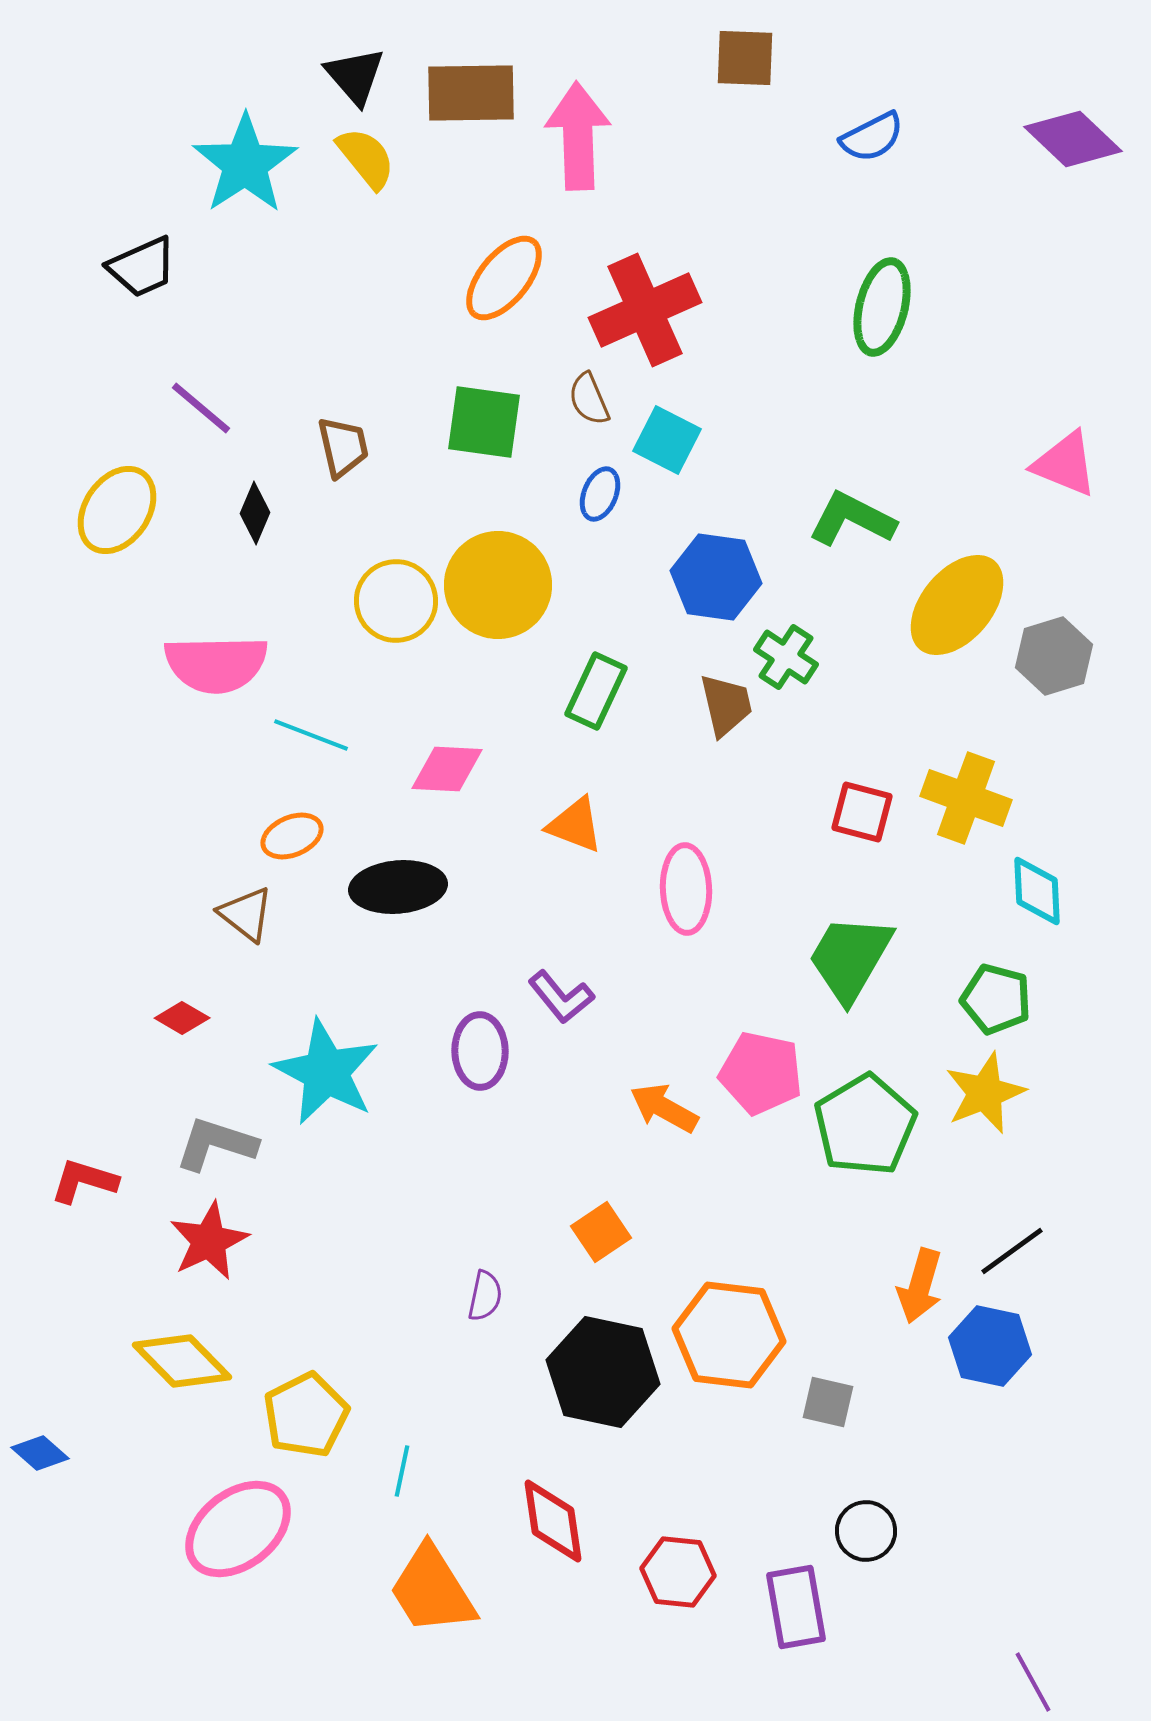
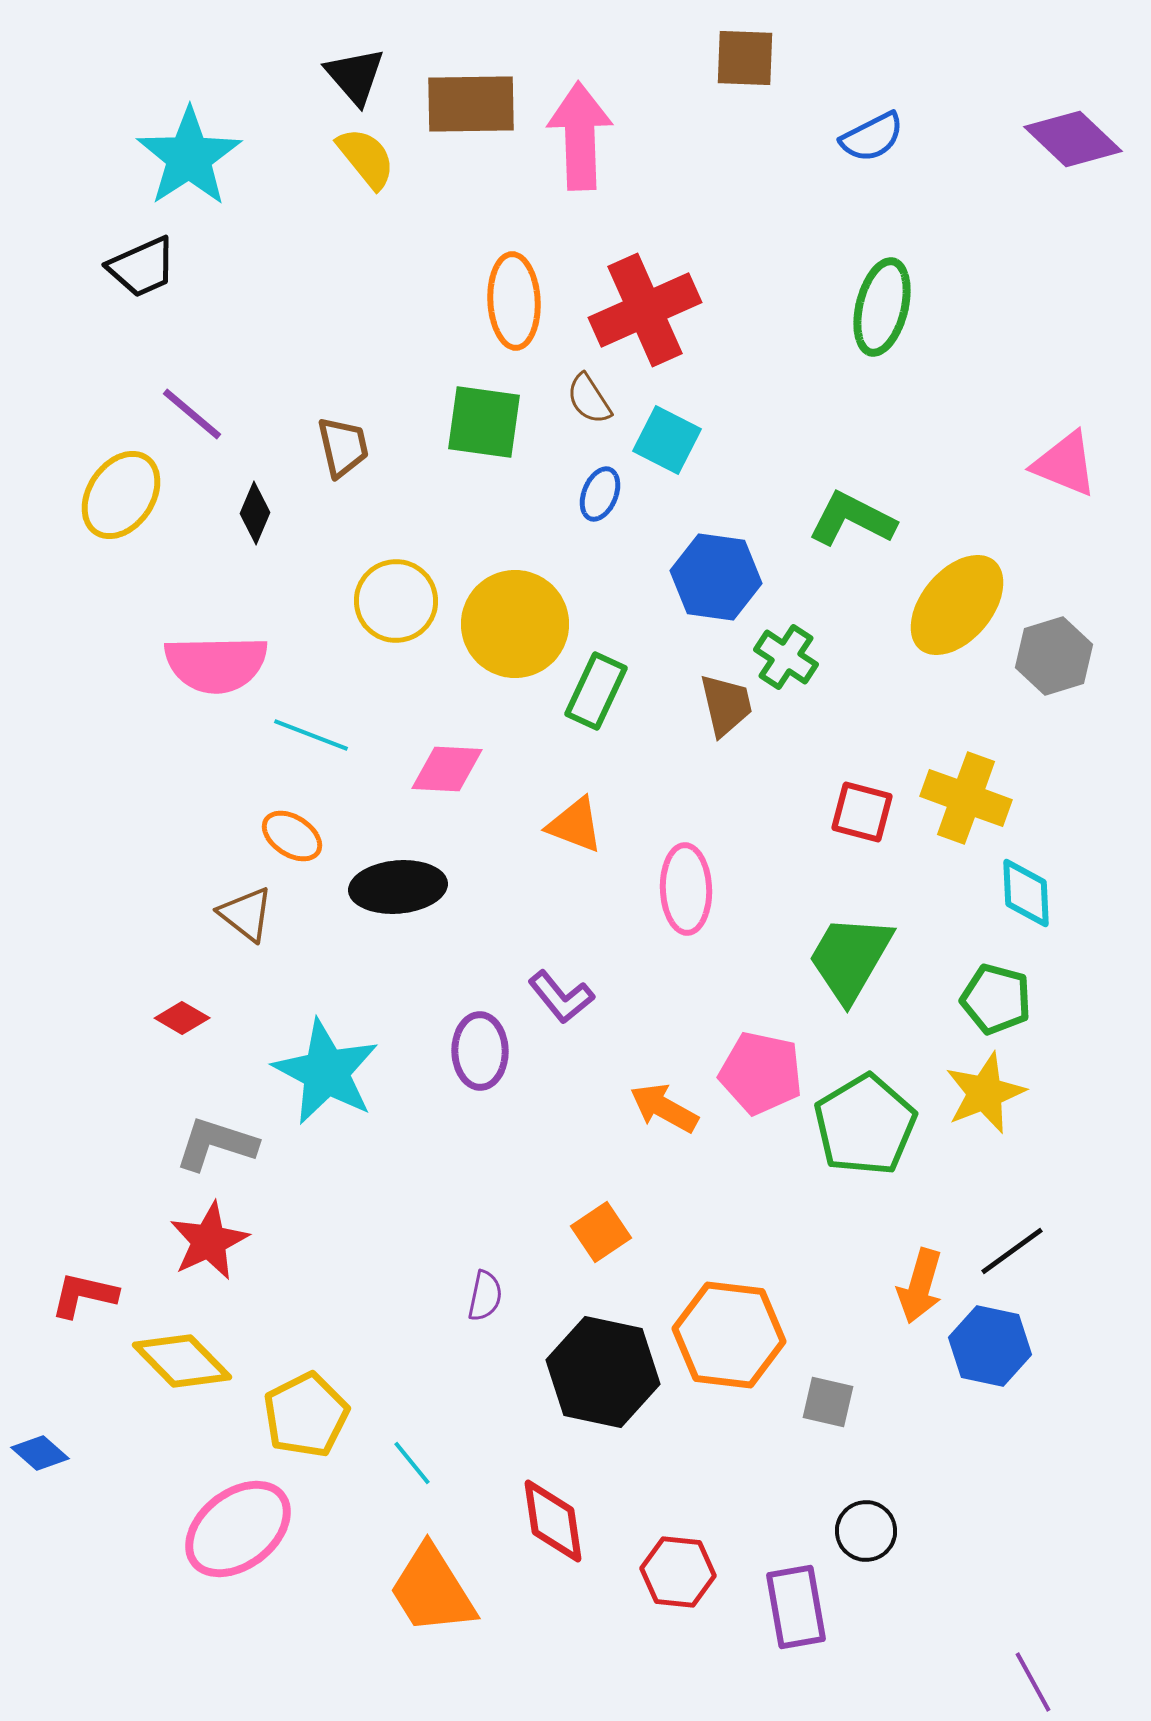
brown rectangle at (471, 93): moved 11 px down
pink arrow at (578, 136): moved 2 px right
cyan star at (245, 164): moved 56 px left, 7 px up
orange ellipse at (504, 278): moved 10 px right, 23 px down; rotated 42 degrees counterclockwise
brown semicircle at (589, 399): rotated 10 degrees counterclockwise
purple line at (201, 408): moved 9 px left, 6 px down
yellow ellipse at (117, 510): moved 4 px right, 15 px up
yellow circle at (498, 585): moved 17 px right, 39 px down
orange ellipse at (292, 836): rotated 56 degrees clockwise
cyan diamond at (1037, 891): moved 11 px left, 2 px down
red L-shape at (84, 1181): moved 114 px down; rotated 4 degrees counterclockwise
cyan line at (402, 1471): moved 10 px right, 8 px up; rotated 51 degrees counterclockwise
